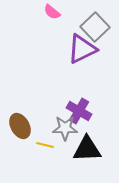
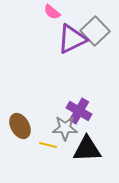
gray square: moved 4 px down
purple triangle: moved 10 px left, 10 px up
yellow line: moved 3 px right
